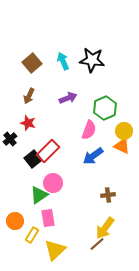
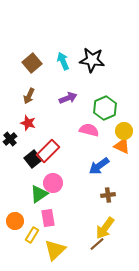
pink semicircle: rotated 96 degrees counterclockwise
blue arrow: moved 6 px right, 10 px down
green triangle: moved 1 px up
